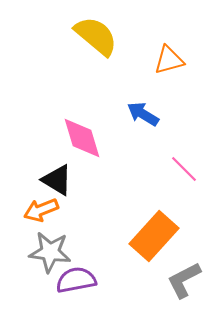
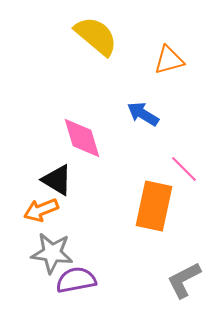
orange rectangle: moved 30 px up; rotated 30 degrees counterclockwise
gray star: moved 2 px right, 1 px down
